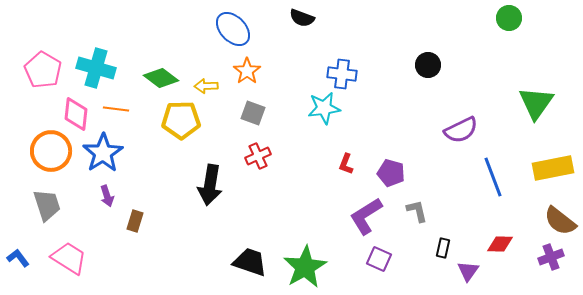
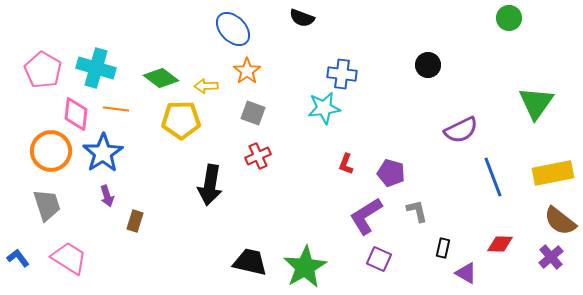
yellow rectangle: moved 5 px down
purple cross: rotated 20 degrees counterclockwise
black trapezoid: rotated 6 degrees counterclockwise
purple triangle: moved 2 px left, 2 px down; rotated 35 degrees counterclockwise
